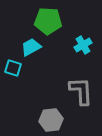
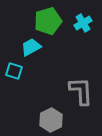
green pentagon: rotated 20 degrees counterclockwise
cyan cross: moved 22 px up
cyan square: moved 1 px right, 3 px down
gray hexagon: rotated 20 degrees counterclockwise
